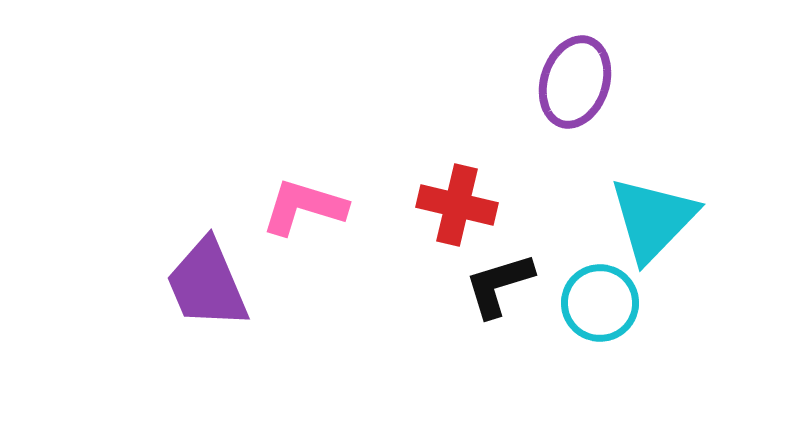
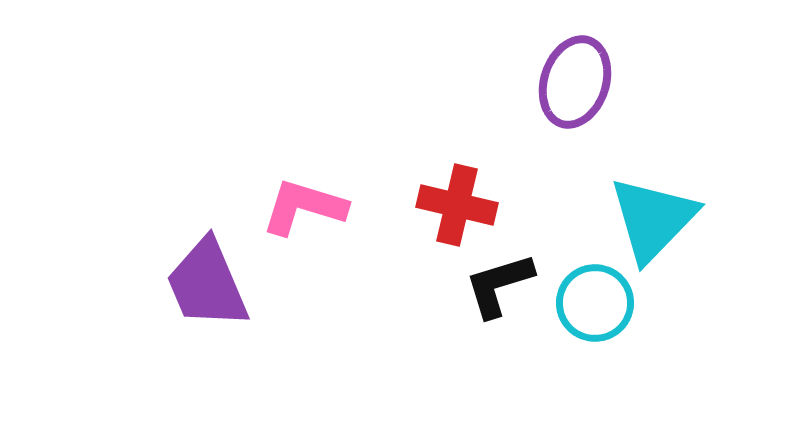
cyan circle: moved 5 px left
